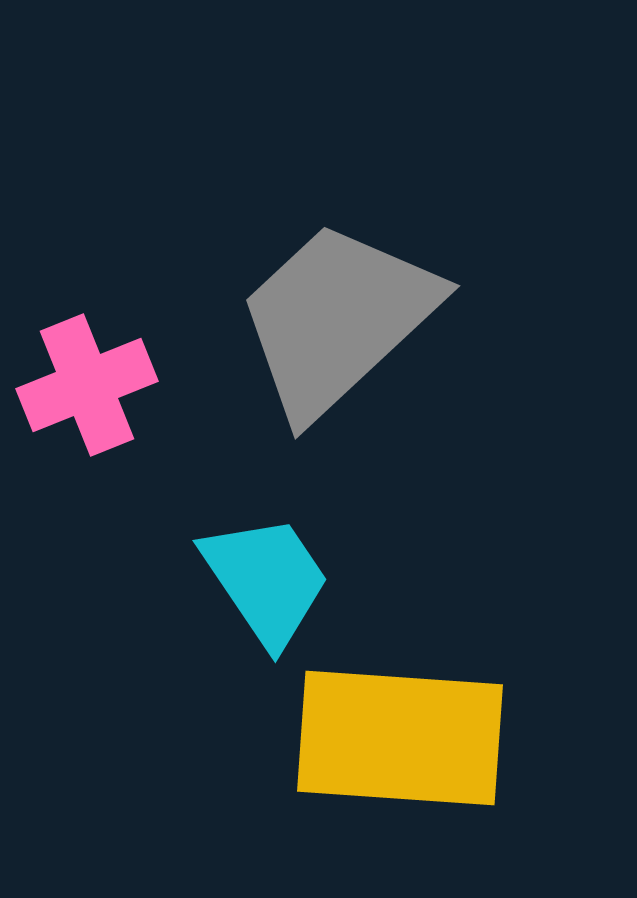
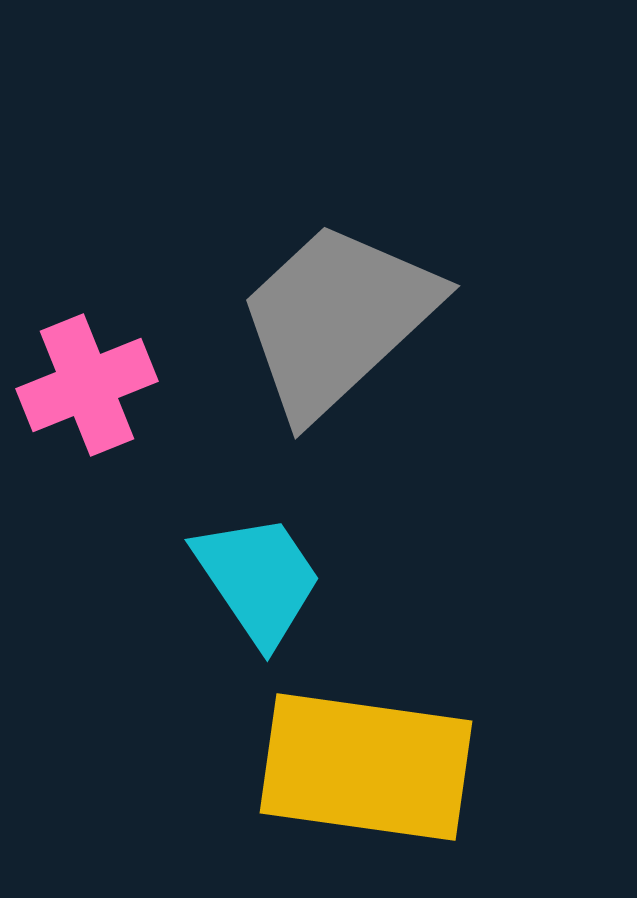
cyan trapezoid: moved 8 px left, 1 px up
yellow rectangle: moved 34 px left, 29 px down; rotated 4 degrees clockwise
